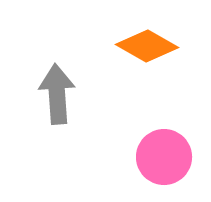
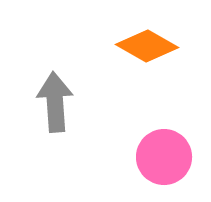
gray arrow: moved 2 px left, 8 px down
